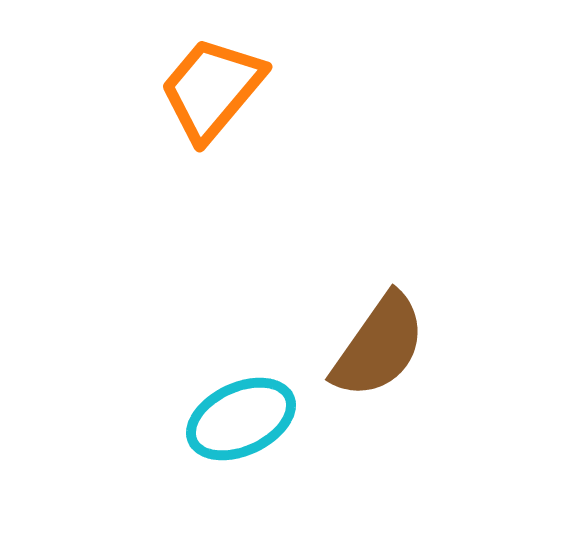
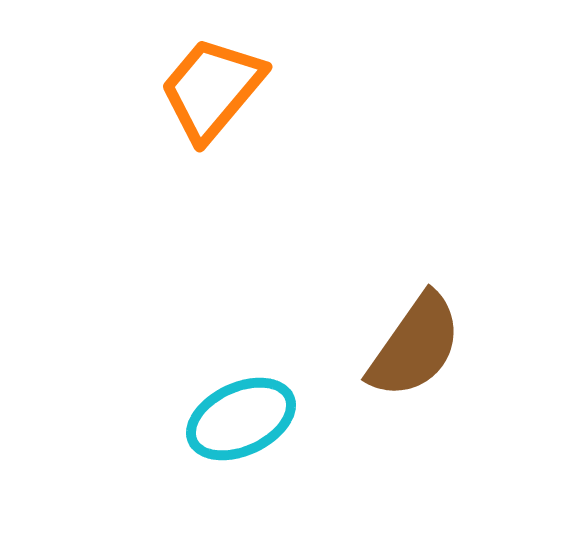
brown semicircle: moved 36 px right
